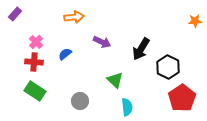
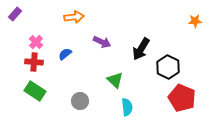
red pentagon: rotated 16 degrees counterclockwise
